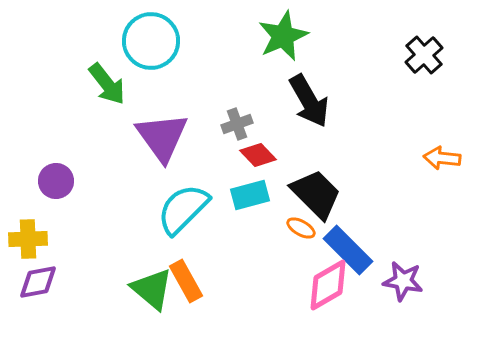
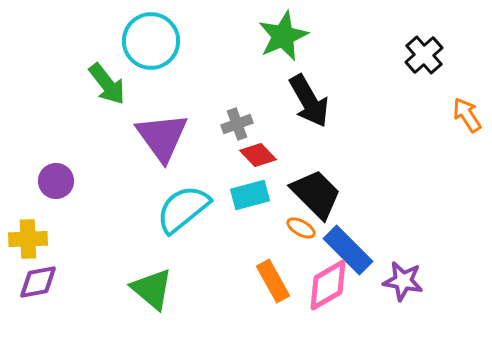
orange arrow: moved 25 px right, 43 px up; rotated 51 degrees clockwise
cyan semicircle: rotated 6 degrees clockwise
orange rectangle: moved 87 px right
